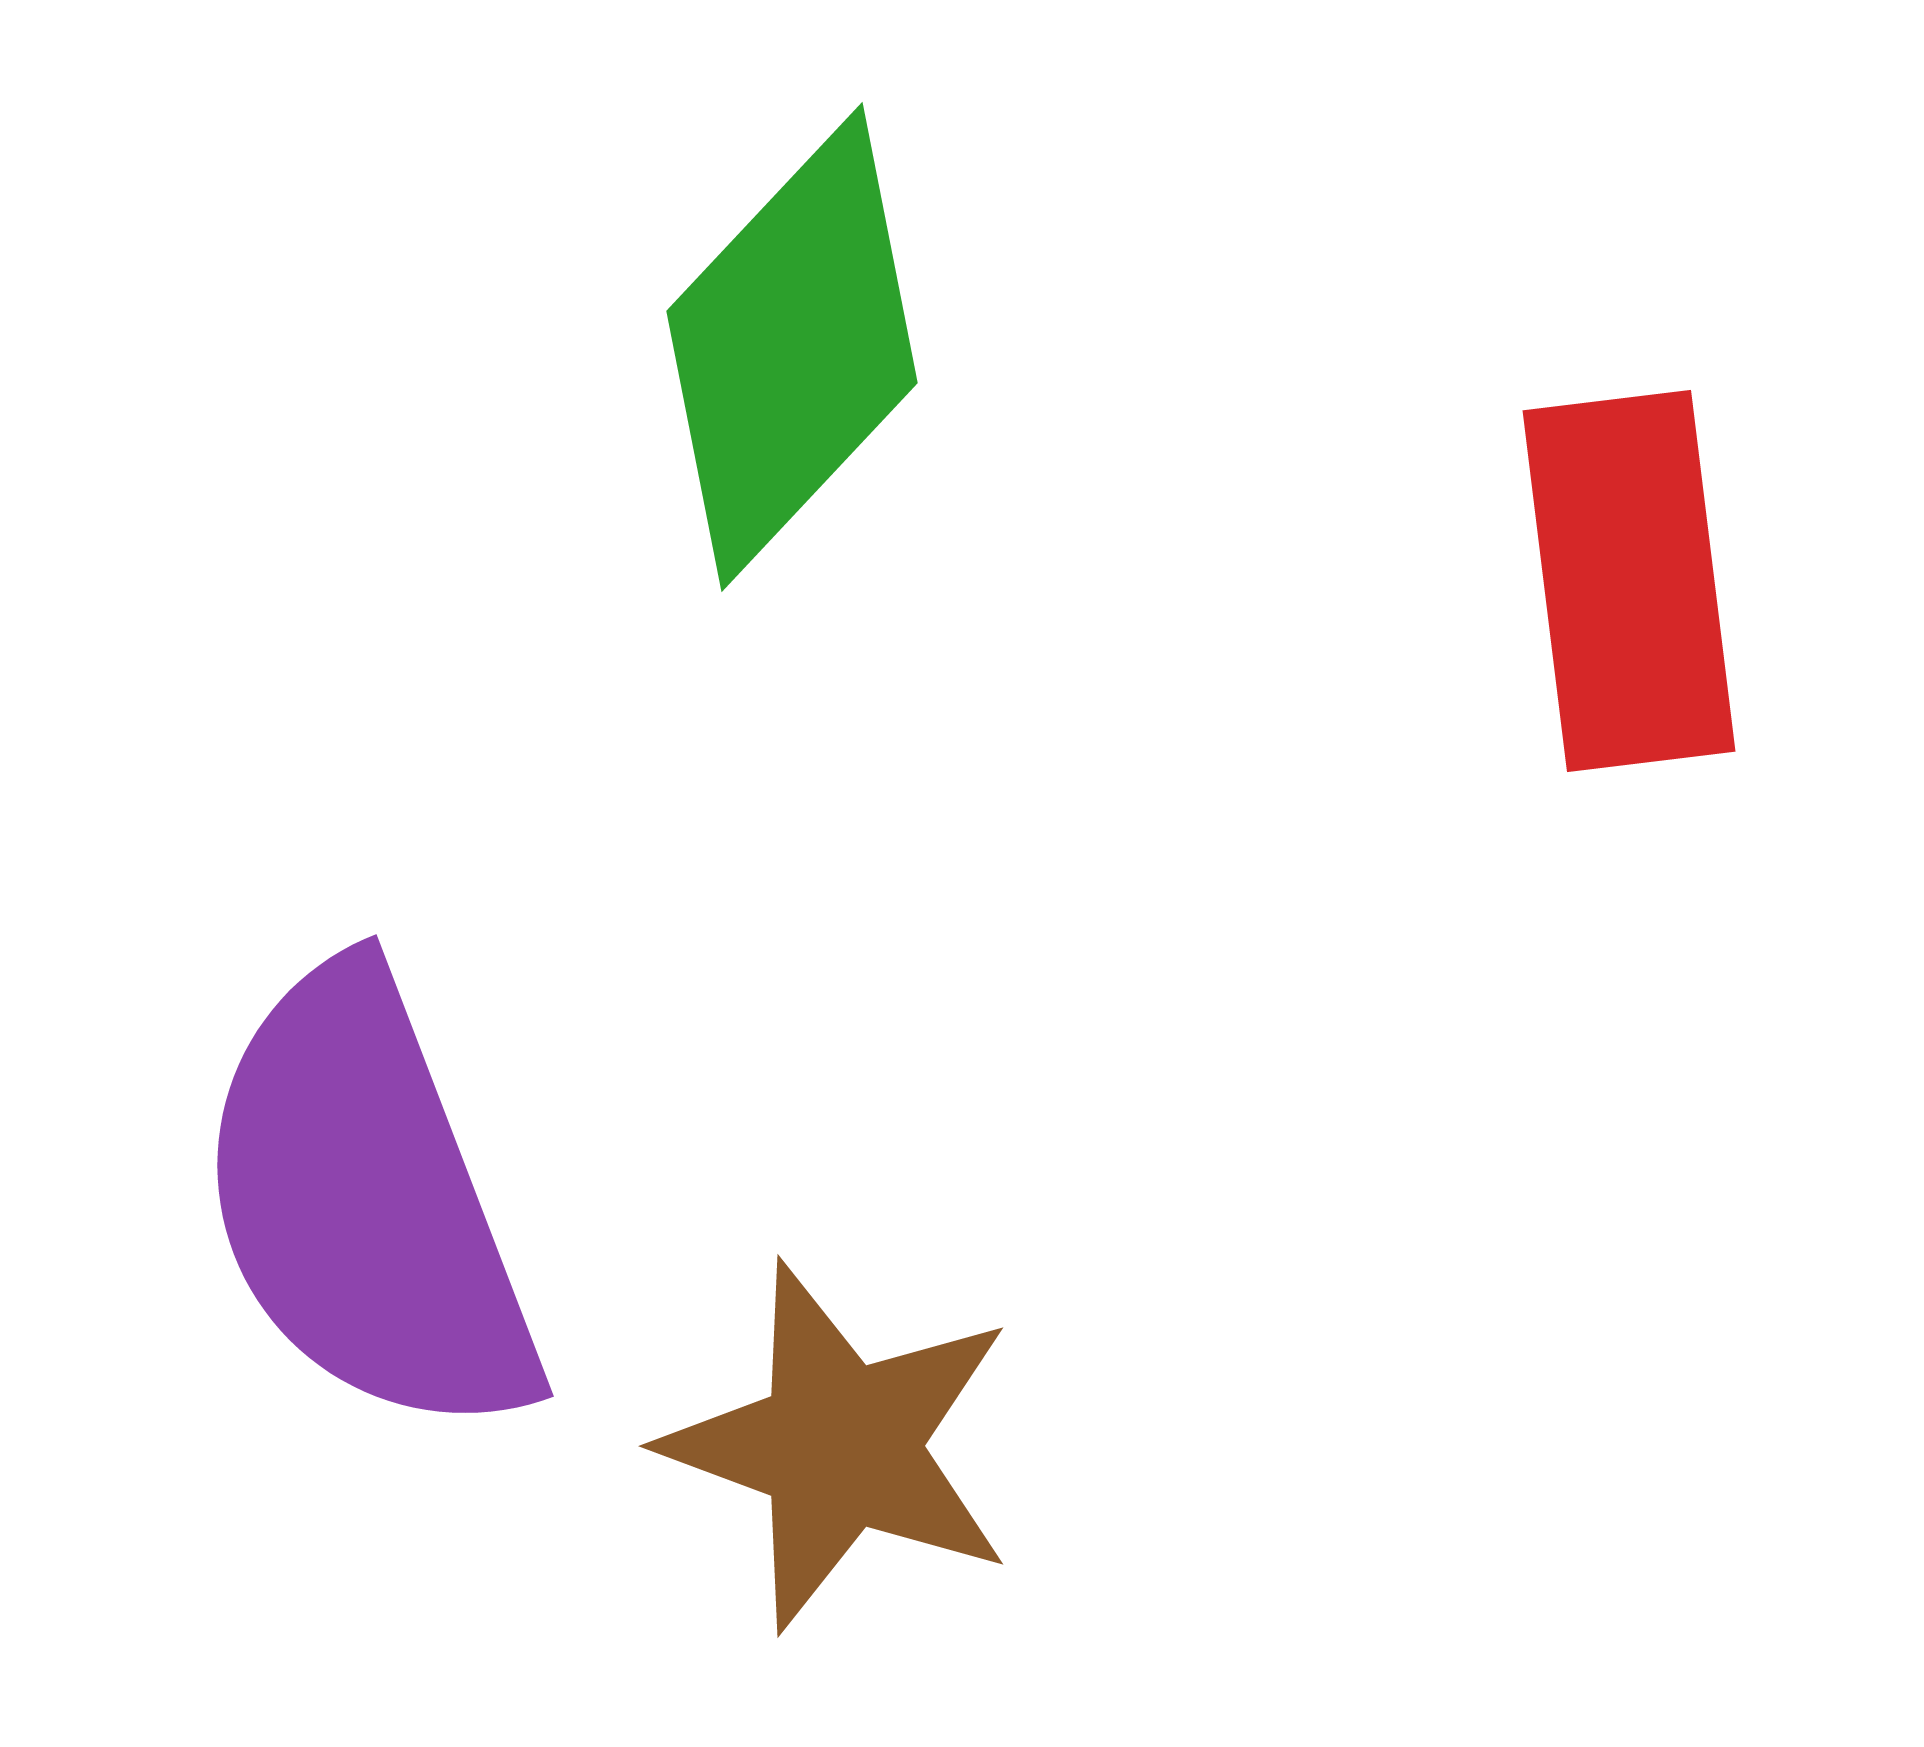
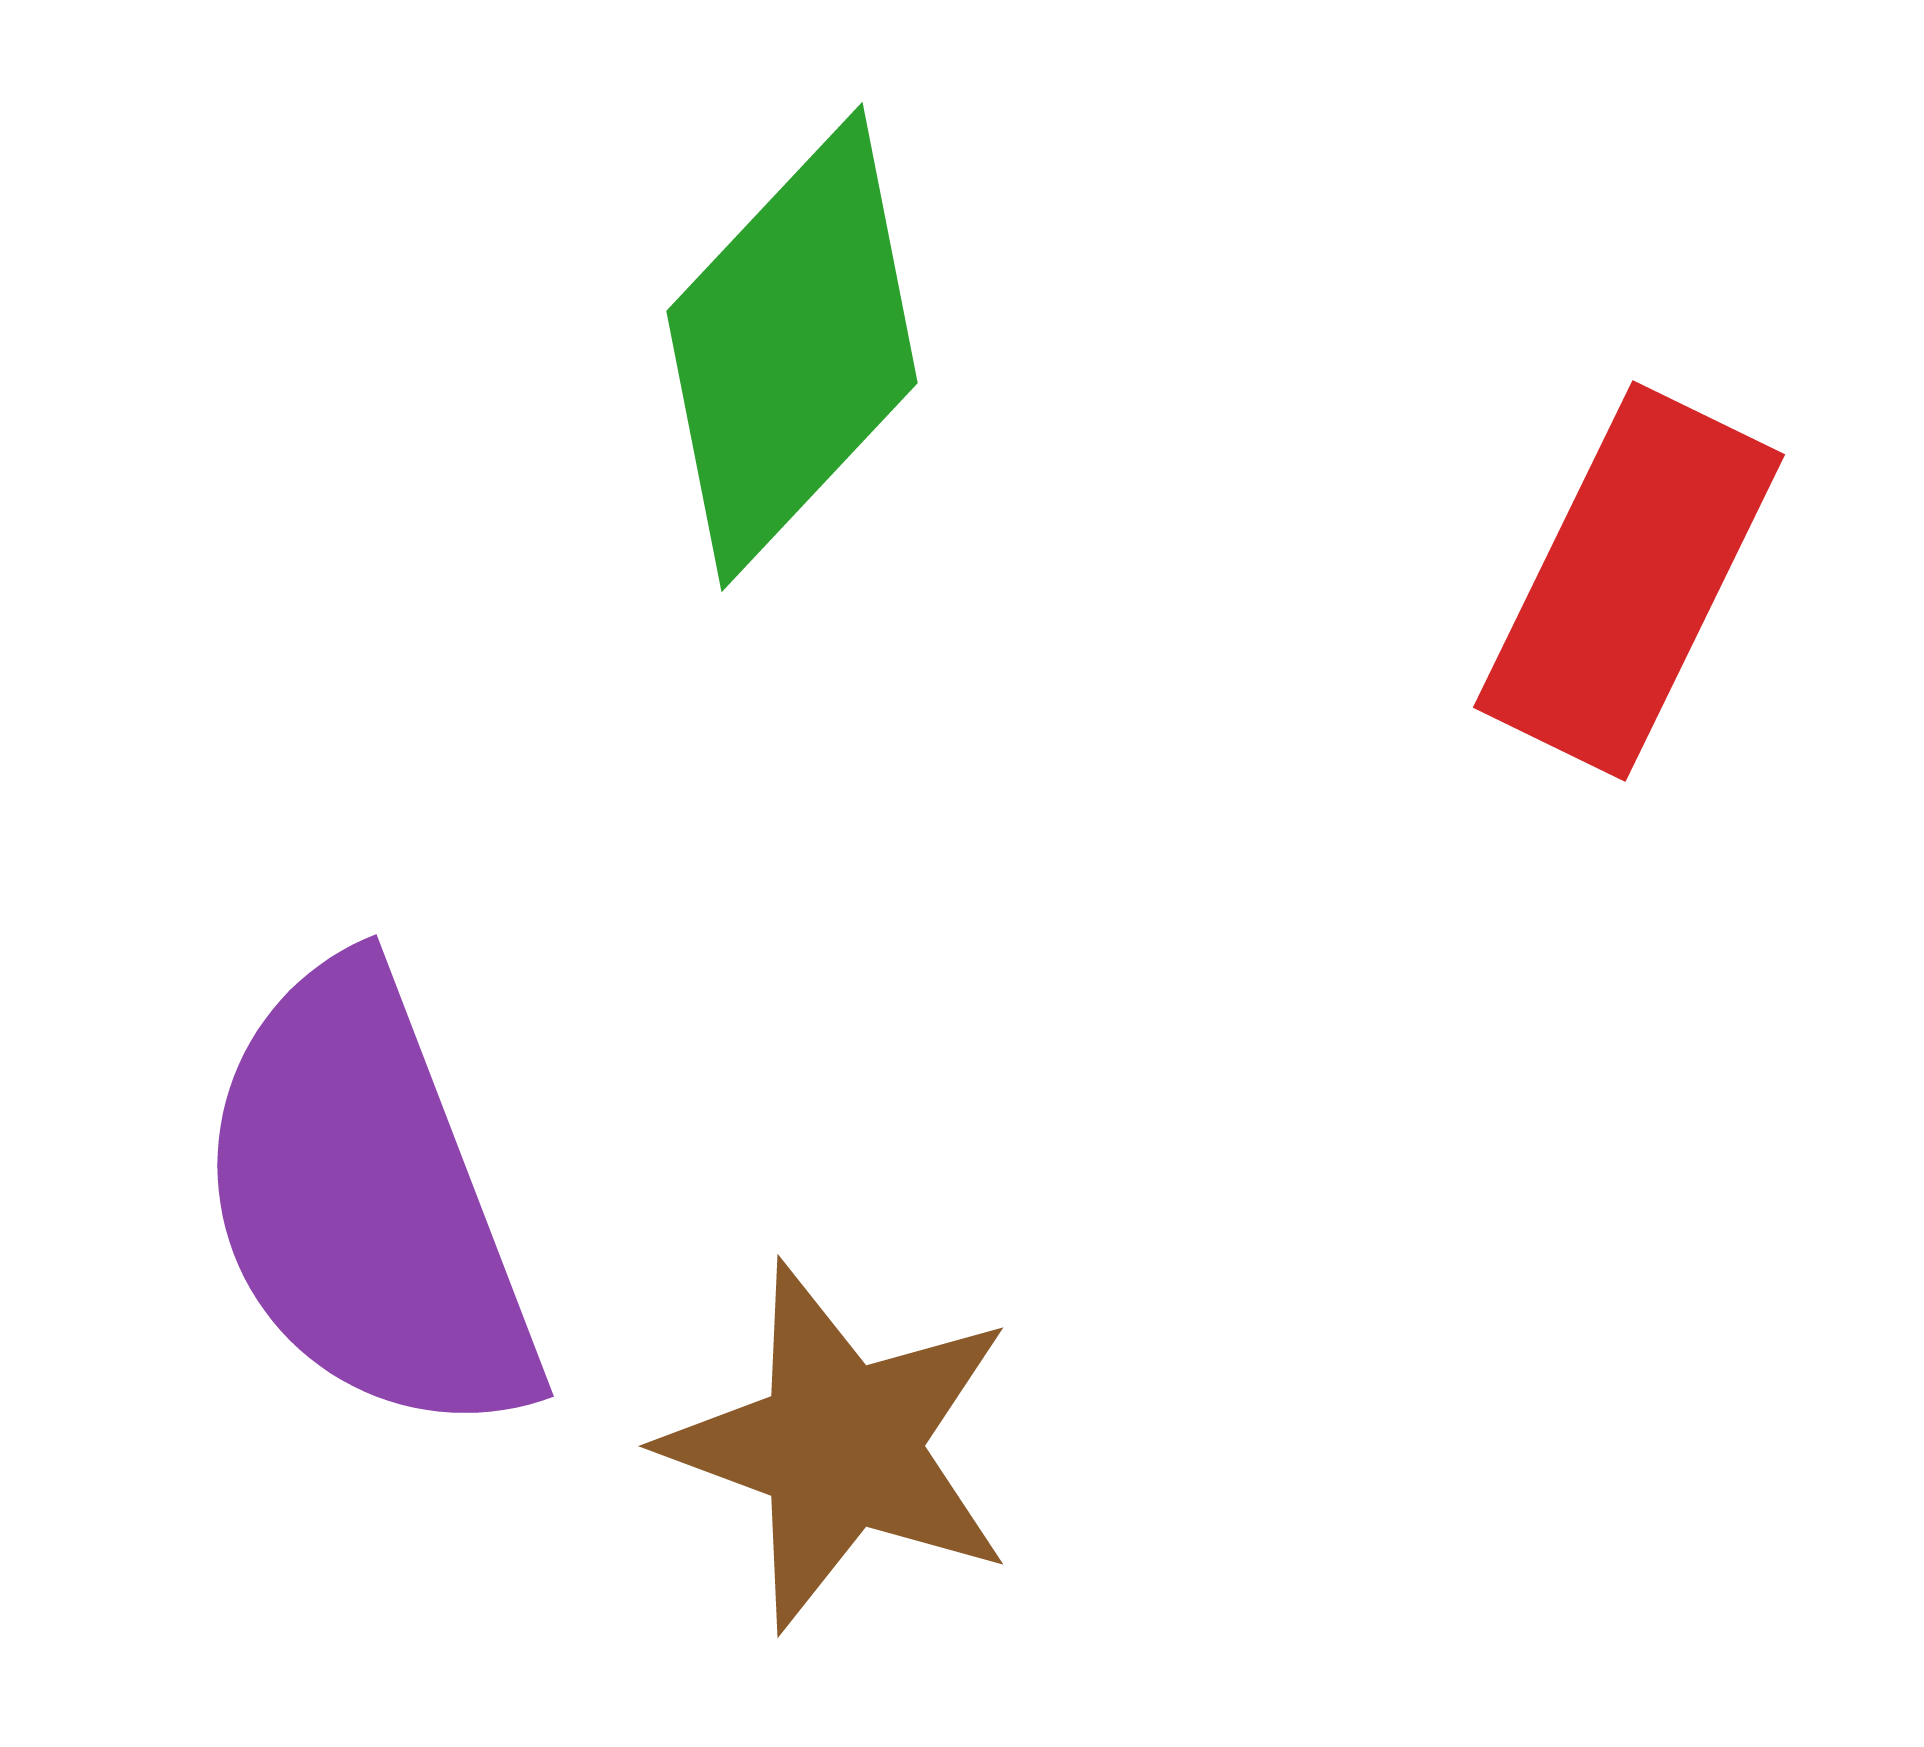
red rectangle: rotated 33 degrees clockwise
